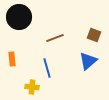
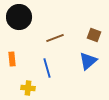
yellow cross: moved 4 px left, 1 px down
